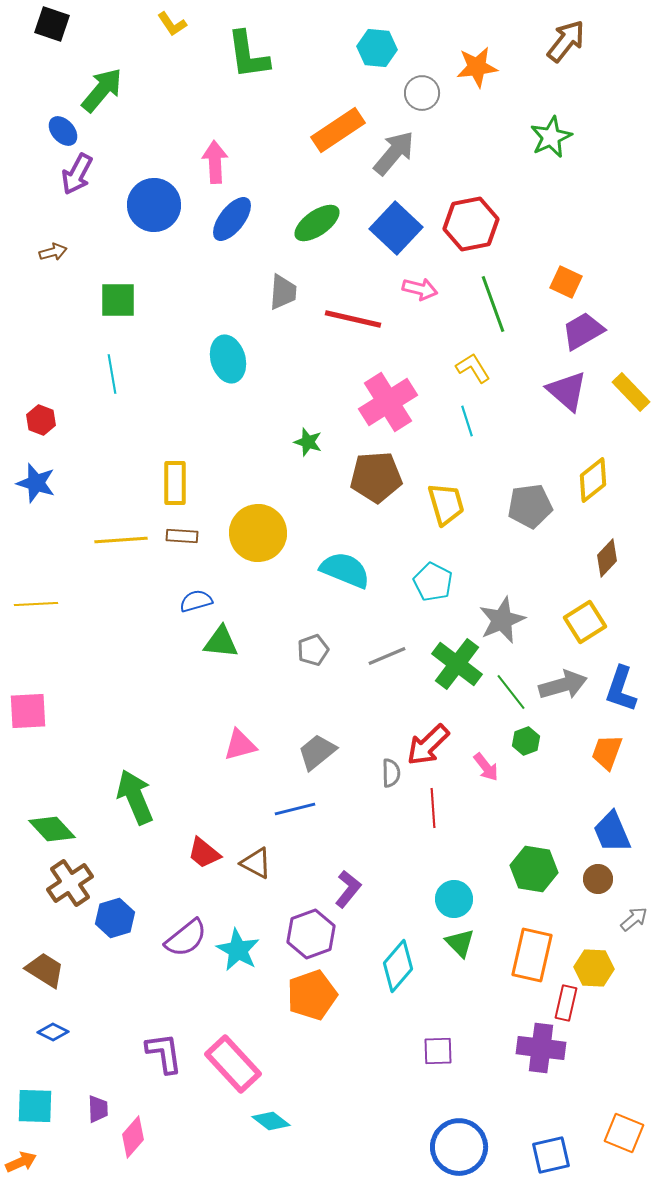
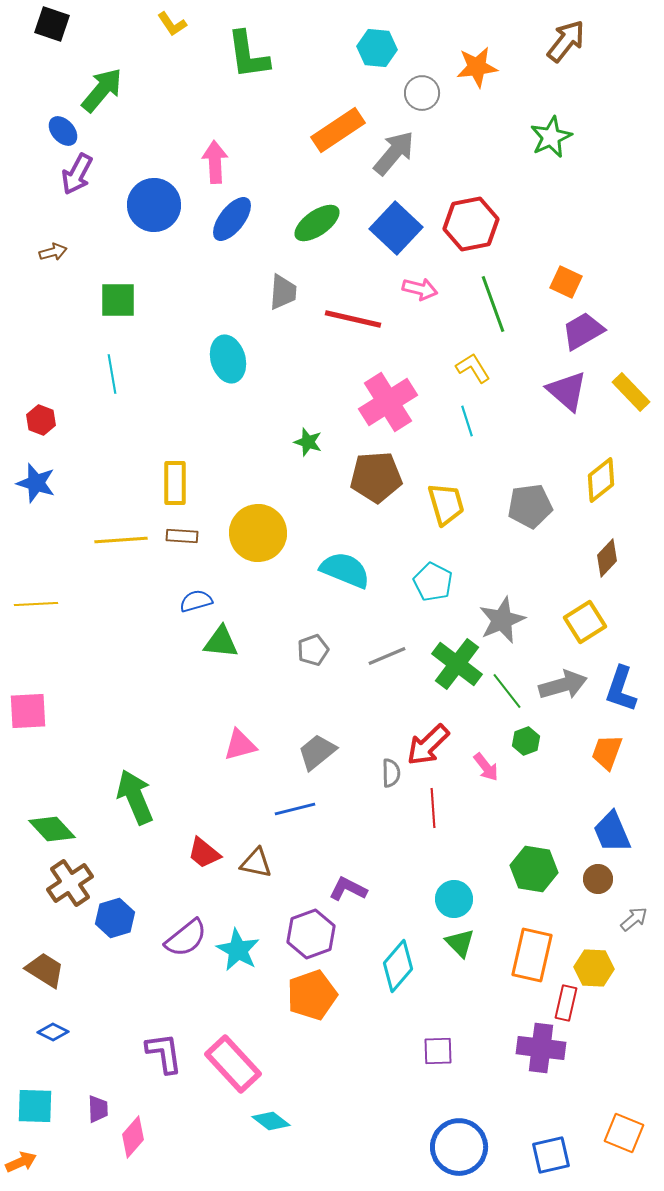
yellow diamond at (593, 480): moved 8 px right
green line at (511, 692): moved 4 px left, 1 px up
brown triangle at (256, 863): rotated 16 degrees counterclockwise
purple L-shape at (348, 889): rotated 102 degrees counterclockwise
